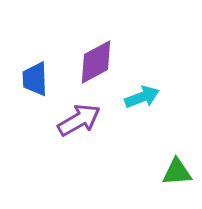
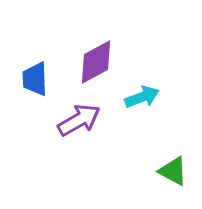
green triangle: moved 4 px left, 1 px up; rotated 32 degrees clockwise
